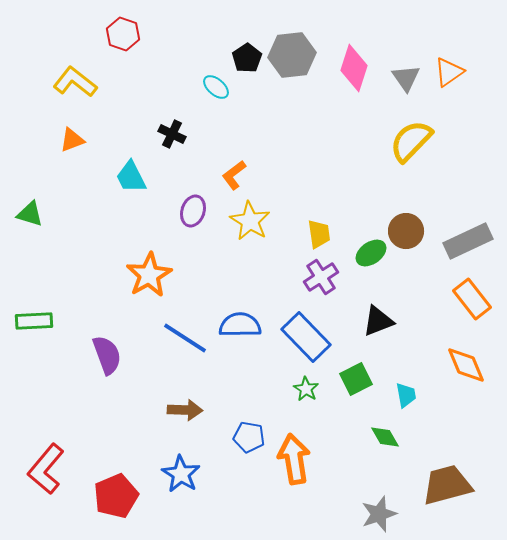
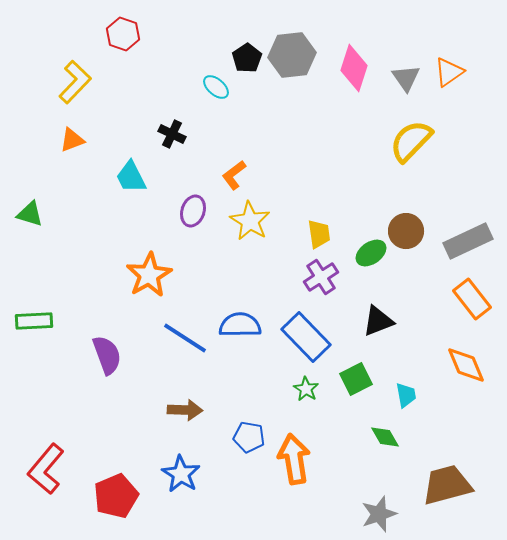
yellow L-shape at (75, 82): rotated 96 degrees clockwise
